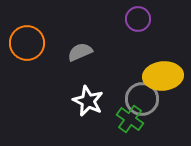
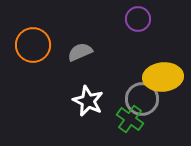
orange circle: moved 6 px right, 2 px down
yellow ellipse: moved 1 px down
